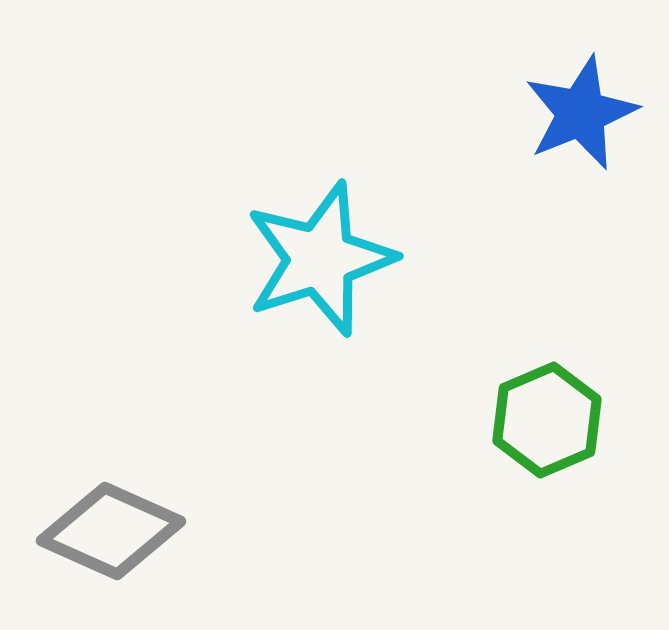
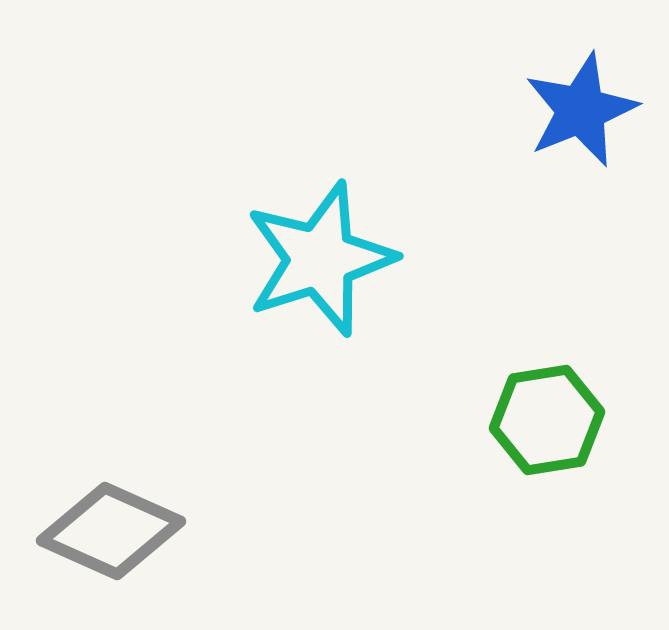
blue star: moved 3 px up
green hexagon: rotated 14 degrees clockwise
